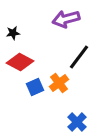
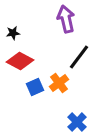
purple arrow: rotated 92 degrees clockwise
red diamond: moved 1 px up
